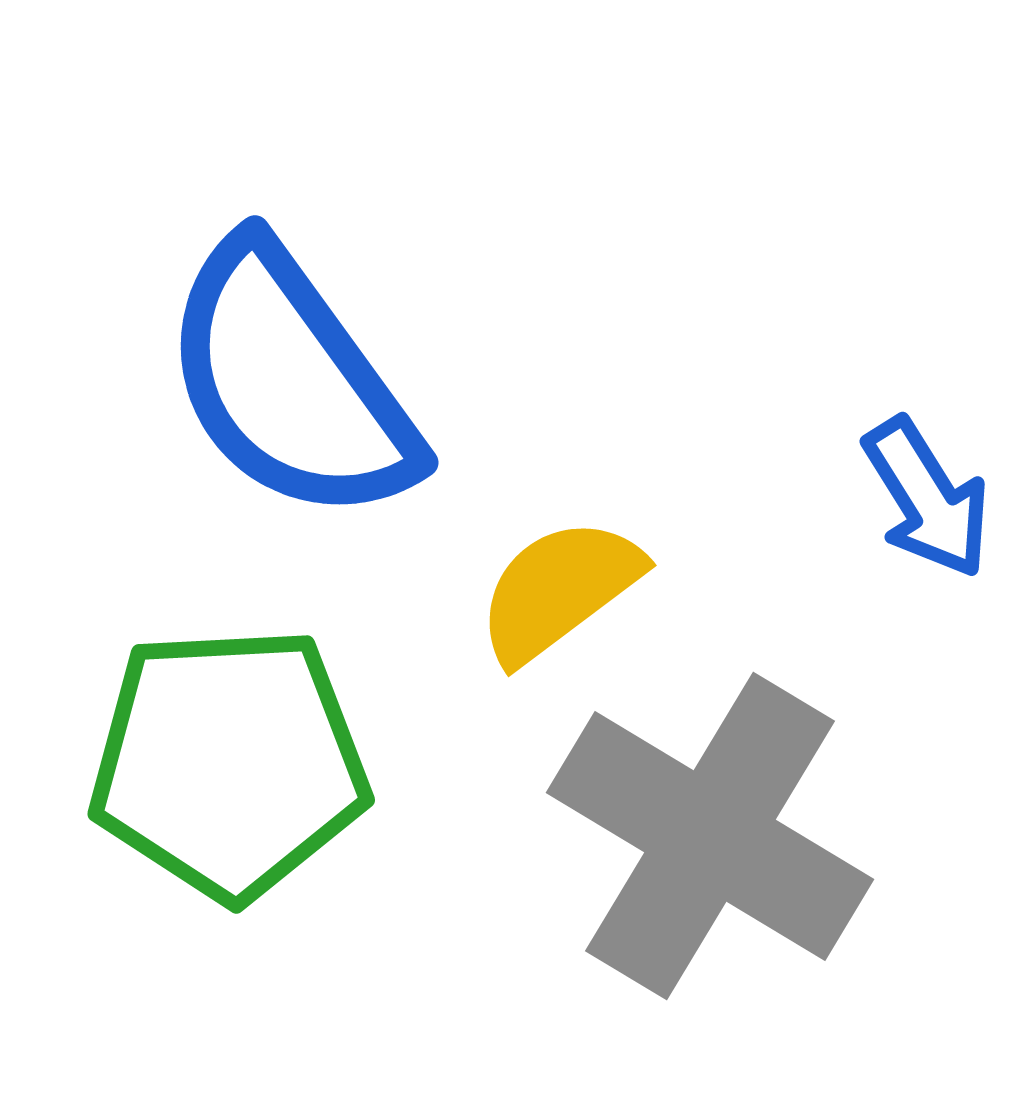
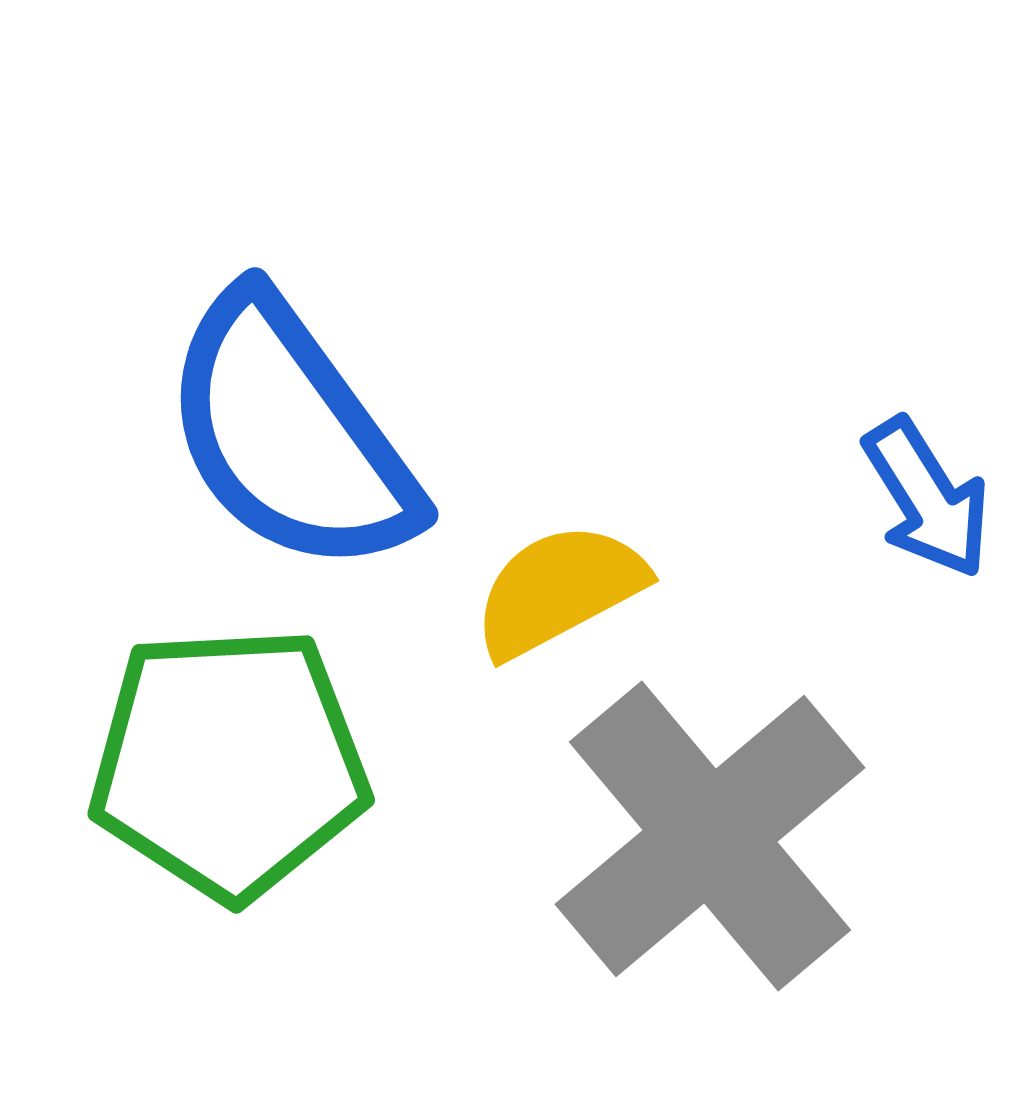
blue semicircle: moved 52 px down
yellow semicircle: rotated 9 degrees clockwise
gray cross: rotated 19 degrees clockwise
